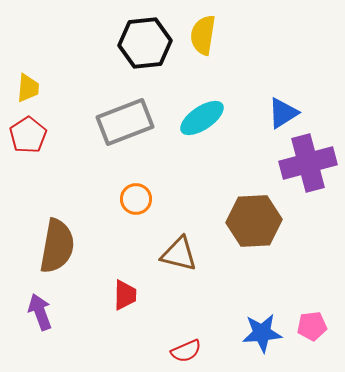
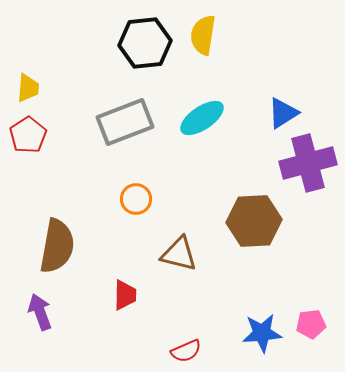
pink pentagon: moved 1 px left, 2 px up
